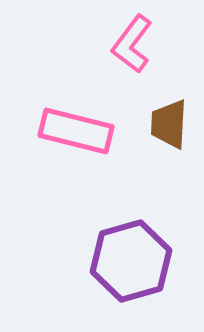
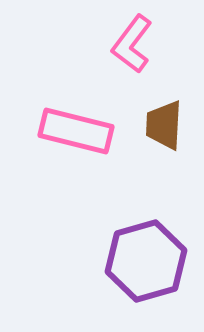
brown trapezoid: moved 5 px left, 1 px down
purple hexagon: moved 15 px right
